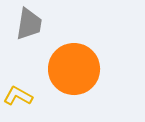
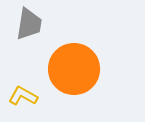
yellow L-shape: moved 5 px right
